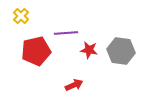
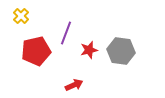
purple line: rotated 65 degrees counterclockwise
red star: rotated 24 degrees counterclockwise
